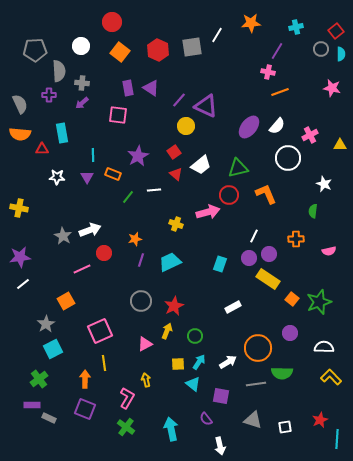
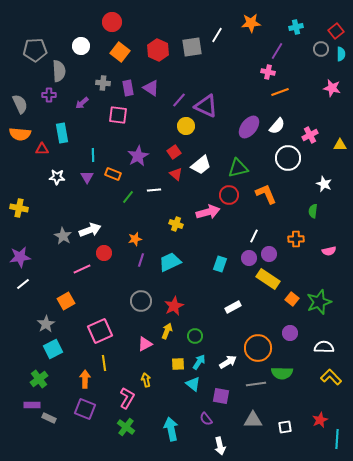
gray cross at (82, 83): moved 21 px right
gray triangle at (253, 420): rotated 18 degrees counterclockwise
